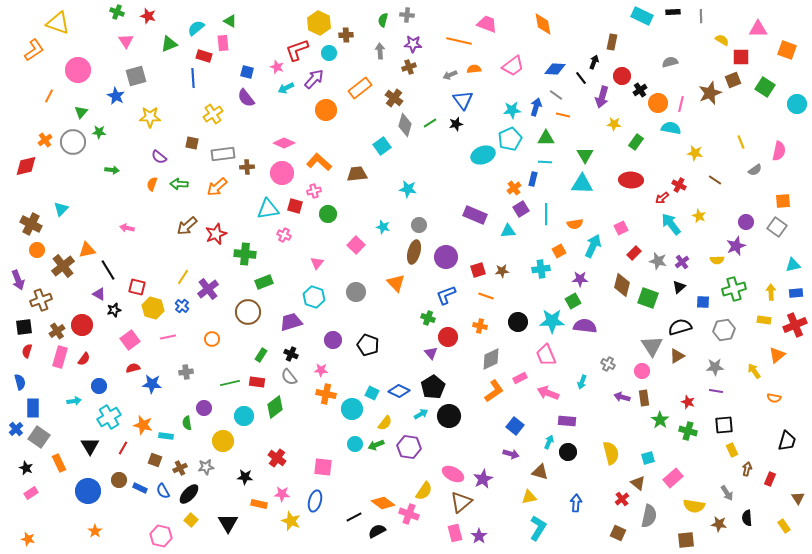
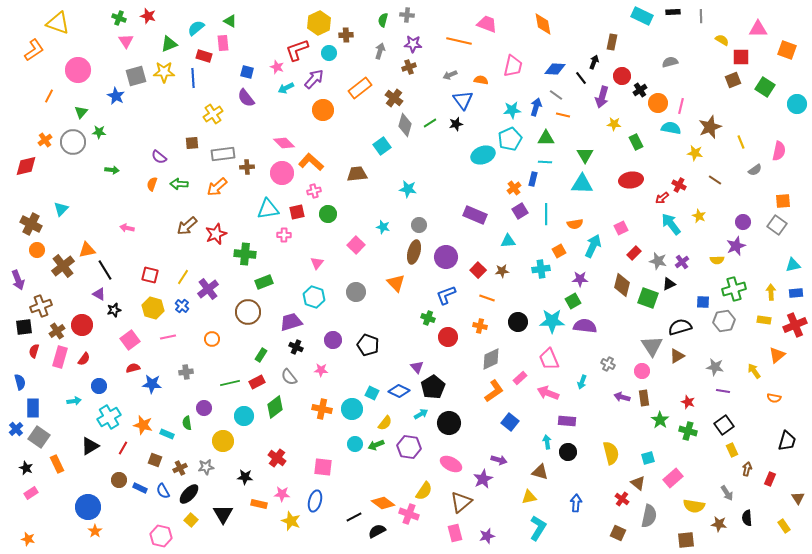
green cross at (117, 12): moved 2 px right, 6 px down
yellow hexagon at (319, 23): rotated 10 degrees clockwise
gray arrow at (380, 51): rotated 21 degrees clockwise
pink trapezoid at (513, 66): rotated 40 degrees counterclockwise
orange semicircle at (474, 69): moved 7 px right, 11 px down; rotated 16 degrees clockwise
brown star at (710, 93): moved 34 px down
pink line at (681, 104): moved 2 px down
orange circle at (326, 110): moved 3 px left
yellow star at (150, 117): moved 14 px right, 45 px up
green rectangle at (636, 142): rotated 63 degrees counterclockwise
brown square at (192, 143): rotated 16 degrees counterclockwise
pink diamond at (284, 143): rotated 20 degrees clockwise
orange L-shape at (319, 162): moved 8 px left
red ellipse at (631, 180): rotated 10 degrees counterclockwise
red square at (295, 206): moved 2 px right, 6 px down; rotated 28 degrees counterclockwise
purple square at (521, 209): moved 1 px left, 2 px down
purple circle at (746, 222): moved 3 px left
gray square at (777, 227): moved 2 px up
cyan triangle at (508, 231): moved 10 px down
pink cross at (284, 235): rotated 24 degrees counterclockwise
black line at (108, 270): moved 3 px left
red square at (478, 270): rotated 28 degrees counterclockwise
red square at (137, 287): moved 13 px right, 12 px up
black triangle at (679, 287): moved 10 px left, 3 px up; rotated 16 degrees clockwise
orange line at (486, 296): moved 1 px right, 2 px down
brown cross at (41, 300): moved 6 px down
gray hexagon at (724, 330): moved 9 px up
red semicircle at (27, 351): moved 7 px right
purple triangle at (431, 353): moved 14 px left, 14 px down
black cross at (291, 354): moved 5 px right, 7 px up
pink trapezoid at (546, 355): moved 3 px right, 4 px down
gray star at (715, 367): rotated 12 degrees clockwise
pink rectangle at (520, 378): rotated 16 degrees counterclockwise
red rectangle at (257, 382): rotated 35 degrees counterclockwise
purple line at (716, 391): moved 7 px right
orange cross at (326, 394): moved 4 px left, 15 px down
black circle at (449, 416): moved 7 px down
black square at (724, 425): rotated 30 degrees counterclockwise
blue square at (515, 426): moved 5 px left, 4 px up
cyan rectangle at (166, 436): moved 1 px right, 2 px up; rotated 16 degrees clockwise
cyan arrow at (549, 442): moved 2 px left; rotated 32 degrees counterclockwise
black triangle at (90, 446): rotated 30 degrees clockwise
purple arrow at (511, 454): moved 12 px left, 6 px down
orange rectangle at (59, 463): moved 2 px left, 1 px down
pink ellipse at (453, 474): moved 2 px left, 10 px up
blue circle at (88, 491): moved 16 px down
red cross at (622, 499): rotated 16 degrees counterclockwise
black triangle at (228, 523): moved 5 px left, 9 px up
purple star at (479, 536): moved 8 px right; rotated 21 degrees clockwise
